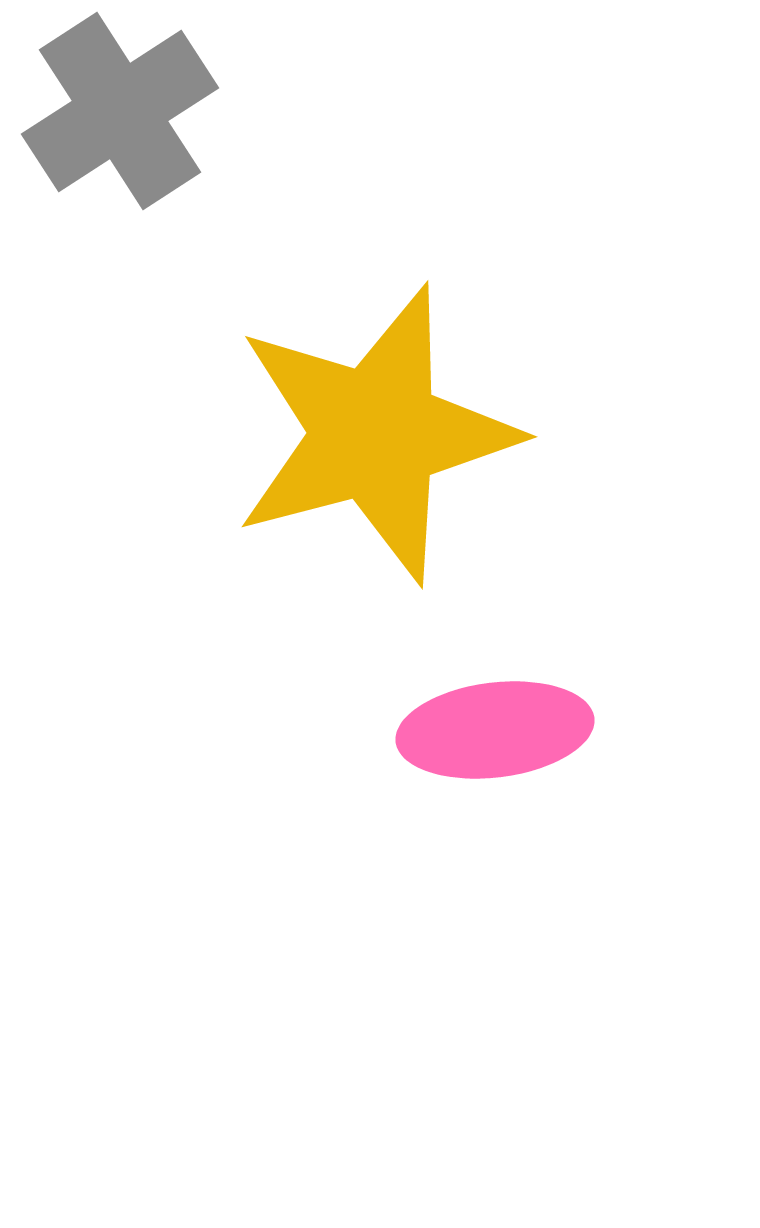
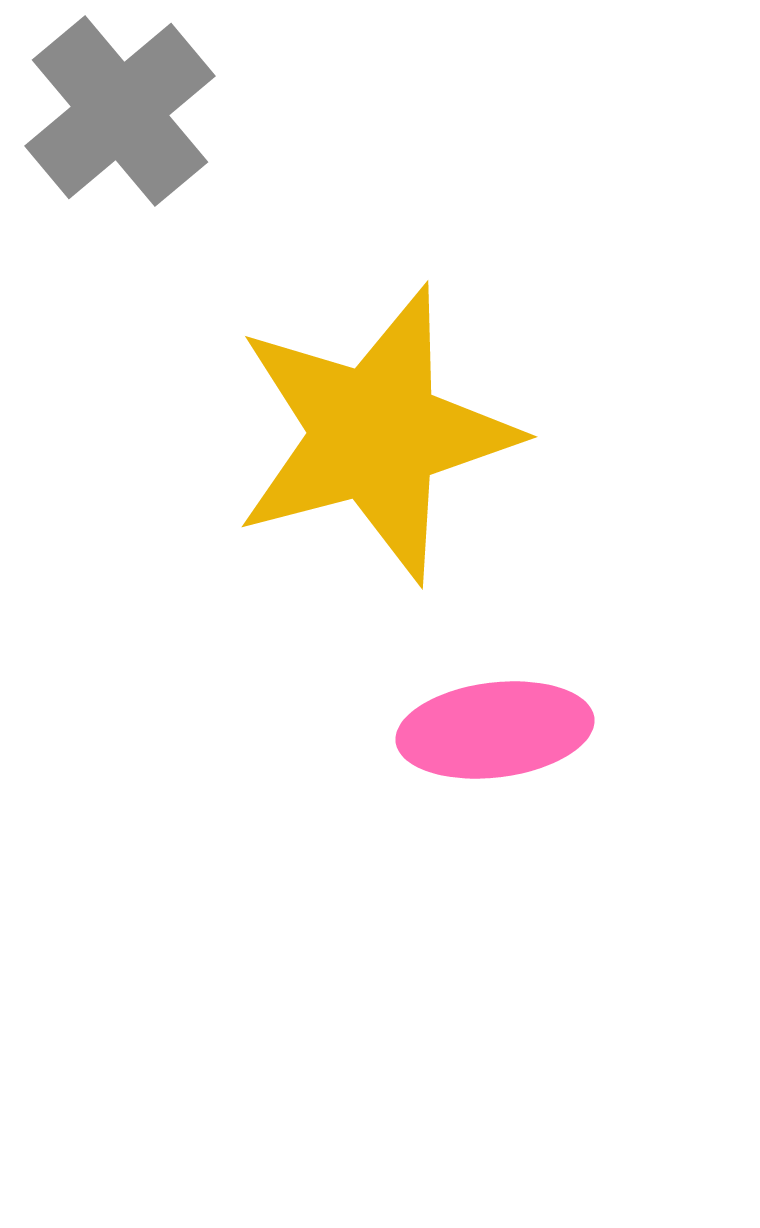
gray cross: rotated 7 degrees counterclockwise
